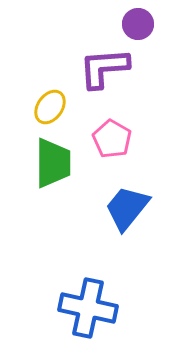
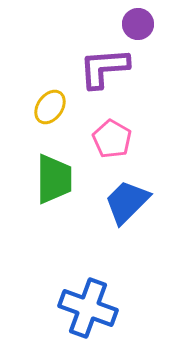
green trapezoid: moved 1 px right, 16 px down
blue trapezoid: moved 6 px up; rotated 6 degrees clockwise
blue cross: rotated 8 degrees clockwise
